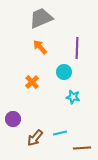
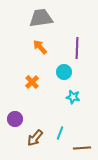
gray trapezoid: rotated 15 degrees clockwise
purple circle: moved 2 px right
cyan line: rotated 56 degrees counterclockwise
